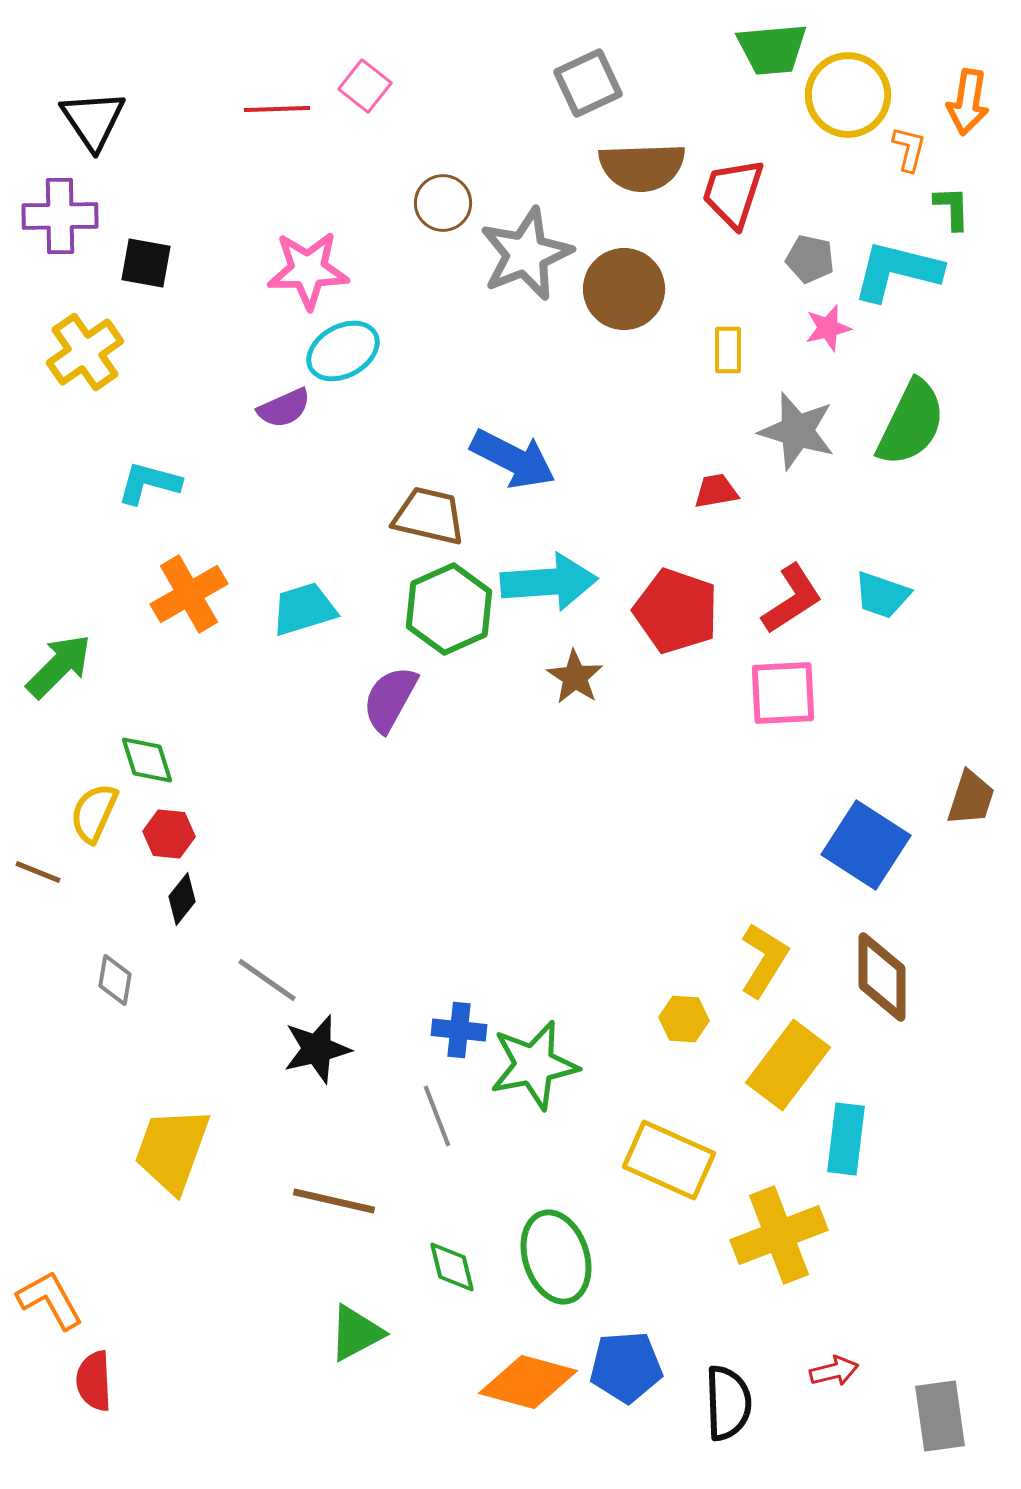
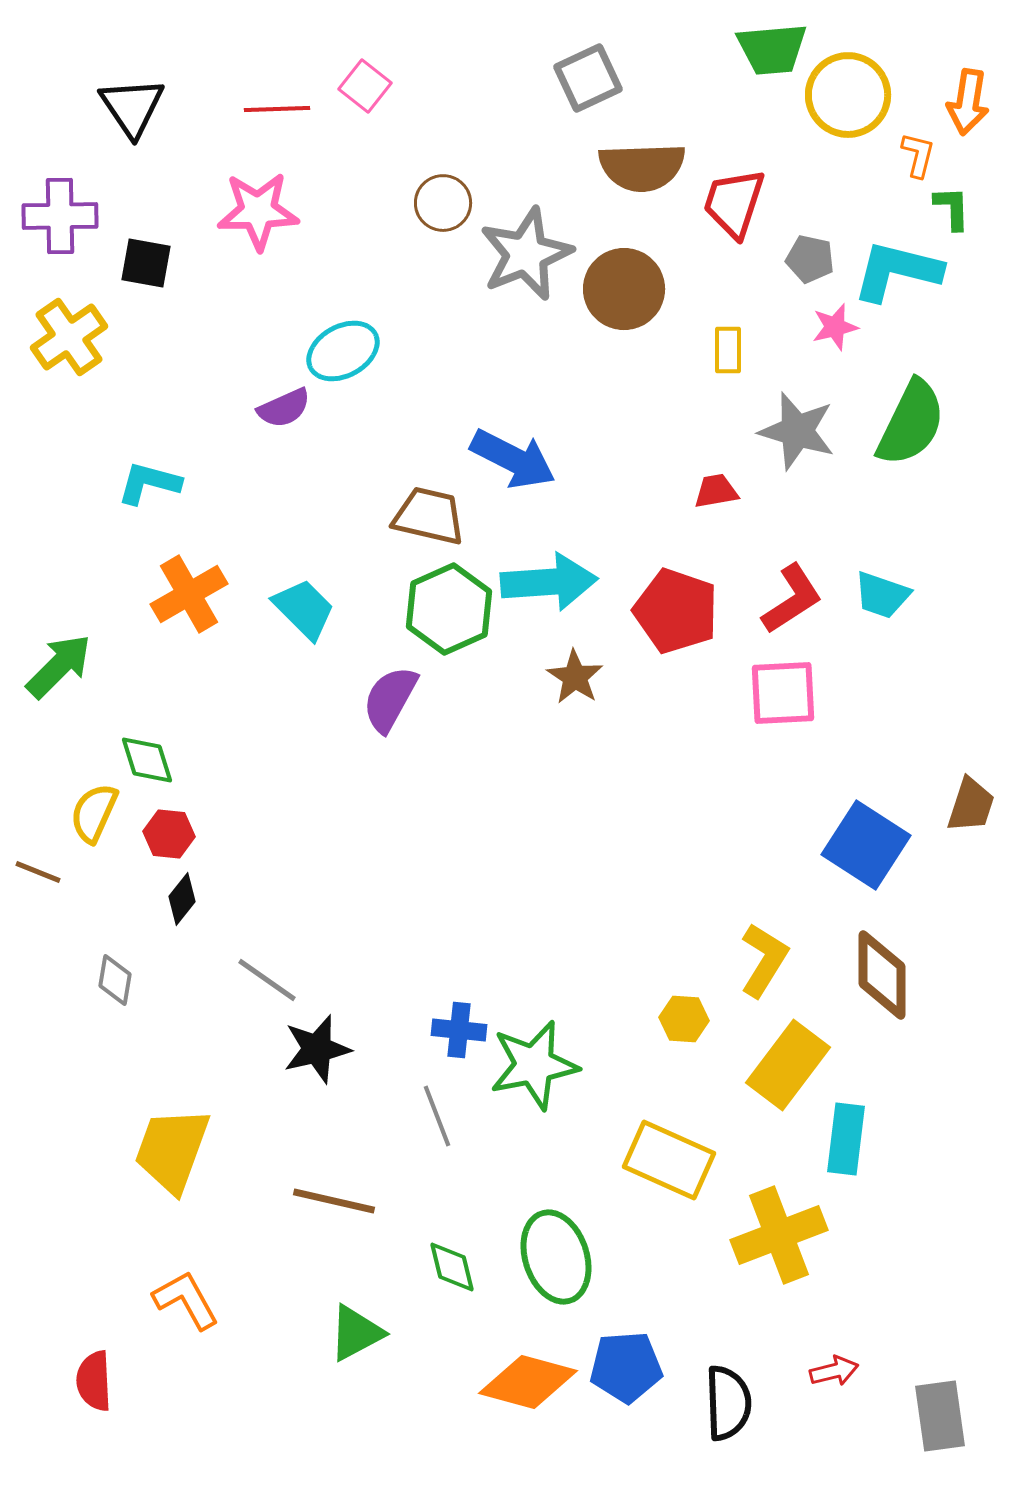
gray square at (588, 83): moved 5 px up
black triangle at (93, 120): moved 39 px right, 13 px up
orange L-shape at (909, 149): moved 9 px right, 6 px down
red trapezoid at (733, 193): moved 1 px right, 10 px down
pink star at (308, 270): moved 50 px left, 59 px up
pink star at (828, 328): moved 7 px right, 1 px up
yellow cross at (85, 352): moved 16 px left, 15 px up
cyan trapezoid at (304, 609): rotated 62 degrees clockwise
brown trapezoid at (971, 798): moved 7 px down
brown diamond at (882, 977): moved 2 px up
orange L-shape at (50, 1300): moved 136 px right
